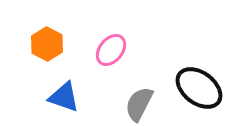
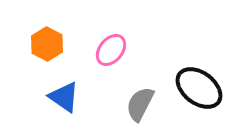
blue triangle: rotated 16 degrees clockwise
gray semicircle: moved 1 px right
